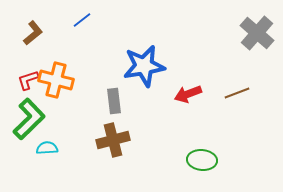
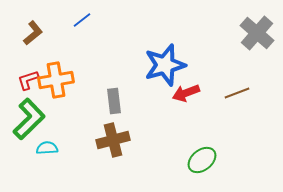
blue star: moved 21 px right, 1 px up; rotated 6 degrees counterclockwise
orange cross: rotated 24 degrees counterclockwise
red arrow: moved 2 px left, 1 px up
green ellipse: rotated 44 degrees counterclockwise
